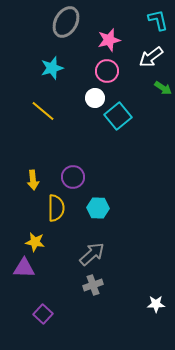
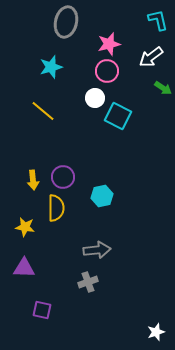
gray ellipse: rotated 16 degrees counterclockwise
pink star: moved 4 px down
cyan star: moved 1 px left, 1 px up
cyan square: rotated 24 degrees counterclockwise
purple circle: moved 10 px left
cyan hexagon: moved 4 px right, 12 px up; rotated 15 degrees counterclockwise
yellow star: moved 10 px left, 15 px up
gray arrow: moved 5 px right, 4 px up; rotated 36 degrees clockwise
gray cross: moved 5 px left, 3 px up
white star: moved 28 px down; rotated 18 degrees counterclockwise
purple square: moved 1 px left, 4 px up; rotated 30 degrees counterclockwise
